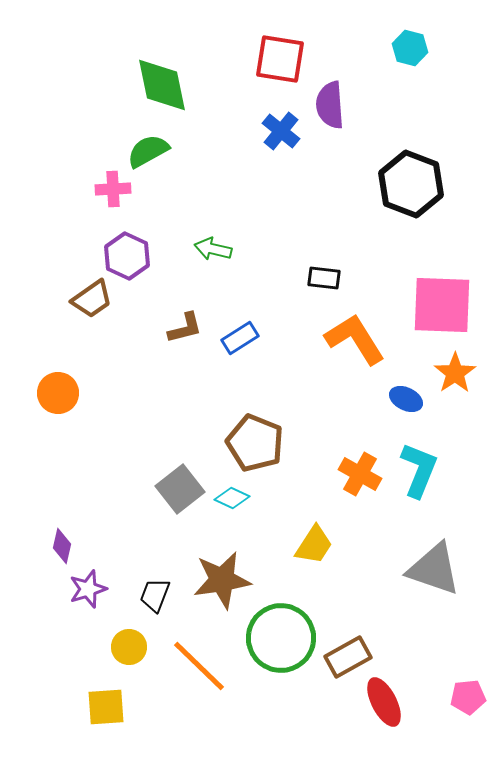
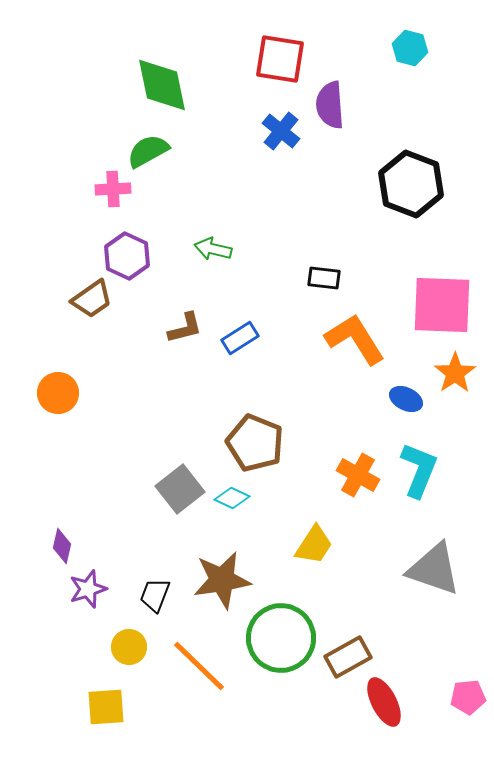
orange cross: moved 2 px left, 1 px down
